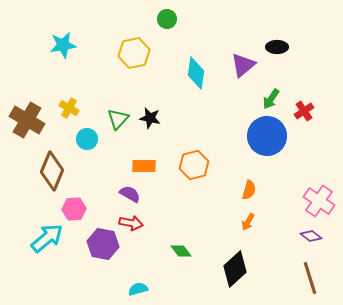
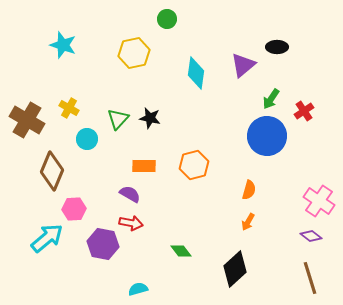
cyan star: rotated 28 degrees clockwise
